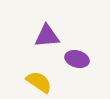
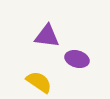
purple triangle: rotated 12 degrees clockwise
